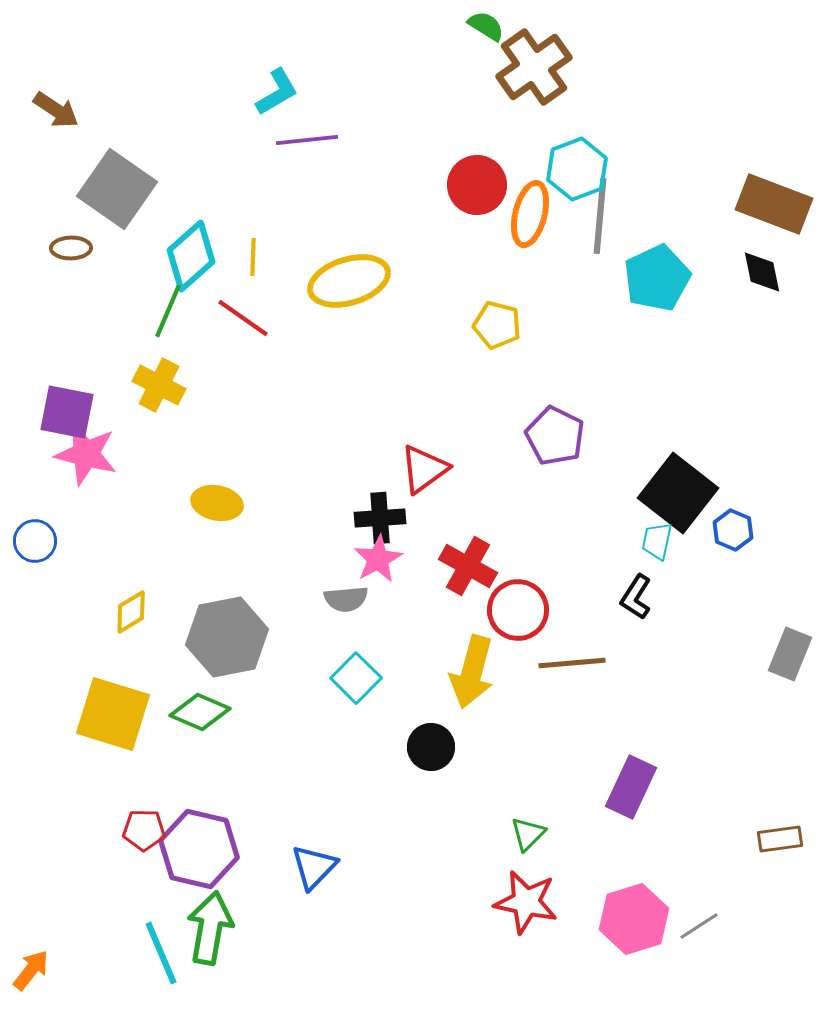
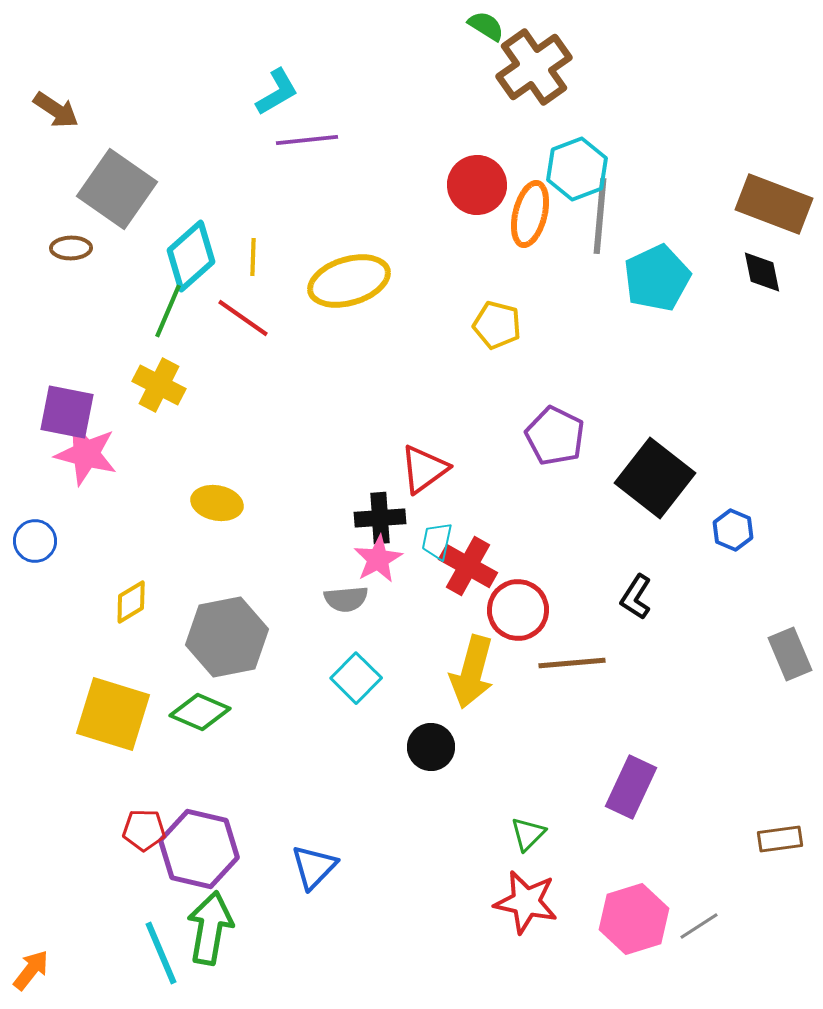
black square at (678, 493): moved 23 px left, 15 px up
cyan trapezoid at (657, 541): moved 220 px left
yellow diamond at (131, 612): moved 10 px up
gray rectangle at (790, 654): rotated 45 degrees counterclockwise
